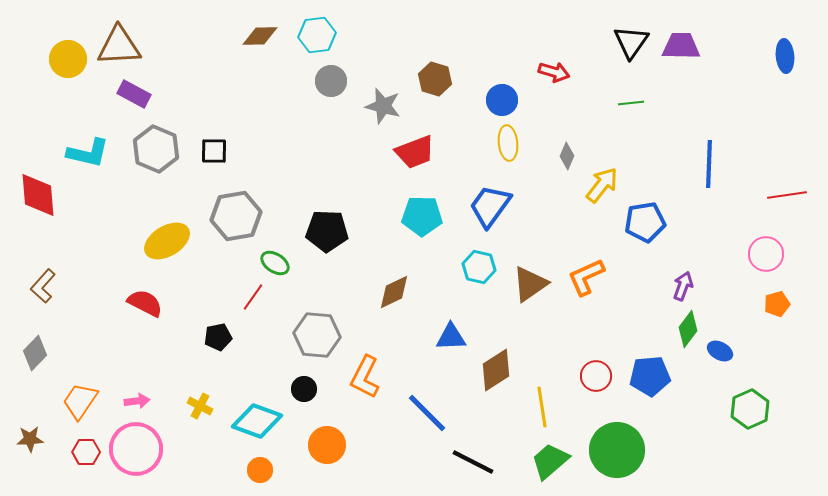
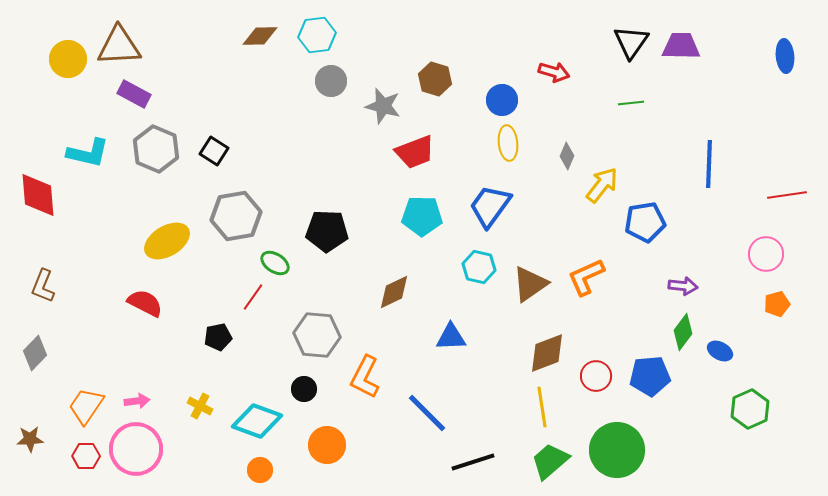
black square at (214, 151): rotated 32 degrees clockwise
brown L-shape at (43, 286): rotated 20 degrees counterclockwise
purple arrow at (683, 286): rotated 76 degrees clockwise
green diamond at (688, 329): moved 5 px left, 3 px down
brown diamond at (496, 370): moved 51 px right, 17 px up; rotated 12 degrees clockwise
orange trapezoid at (80, 401): moved 6 px right, 5 px down
red hexagon at (86, 452): moved 4 px down
black line at (473, 462): rotated 45 degrees counterclockwise
